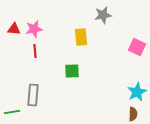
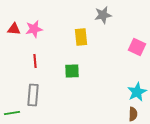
red line: moved 10 px down
green line: moved 1 px down
